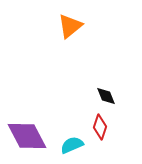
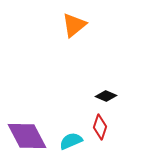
orange triangle: moved 4 px right, 1 px up
black diamond: rotated 45 degrees counterclockwise
cyan semicircle: moved 1 px left, 4 px up
